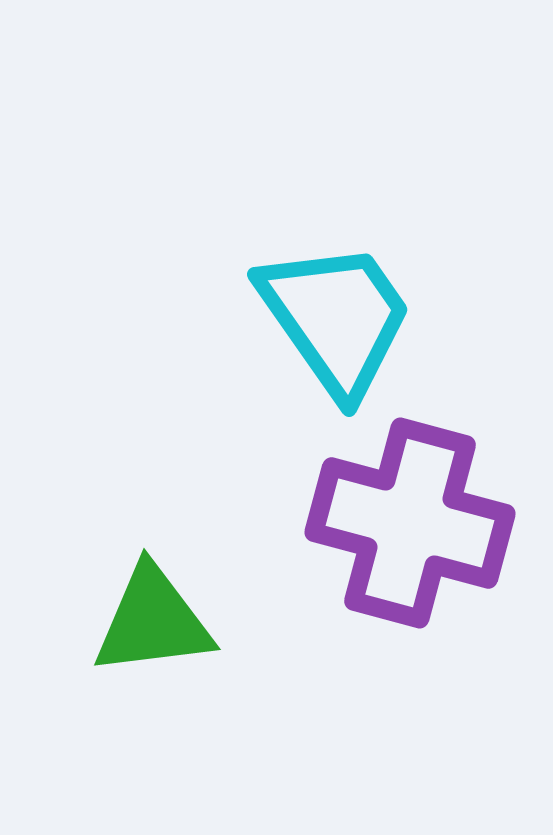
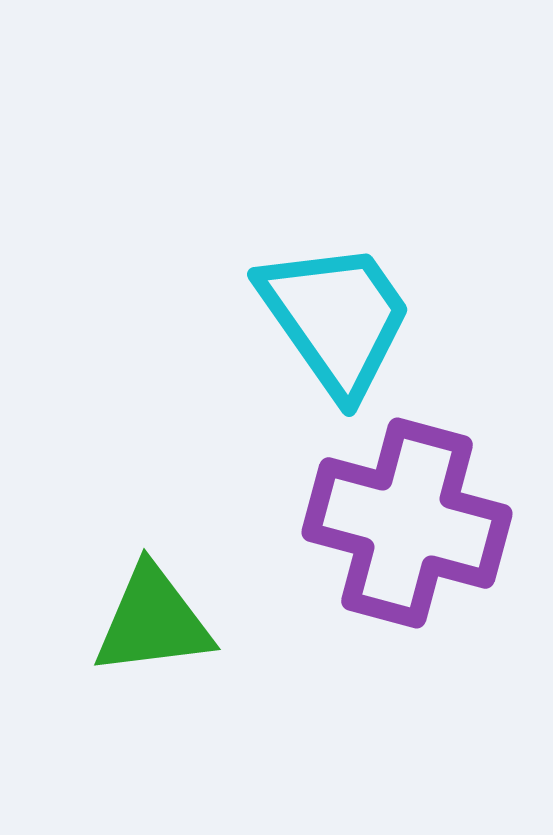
purple cross: moved 3 px left
